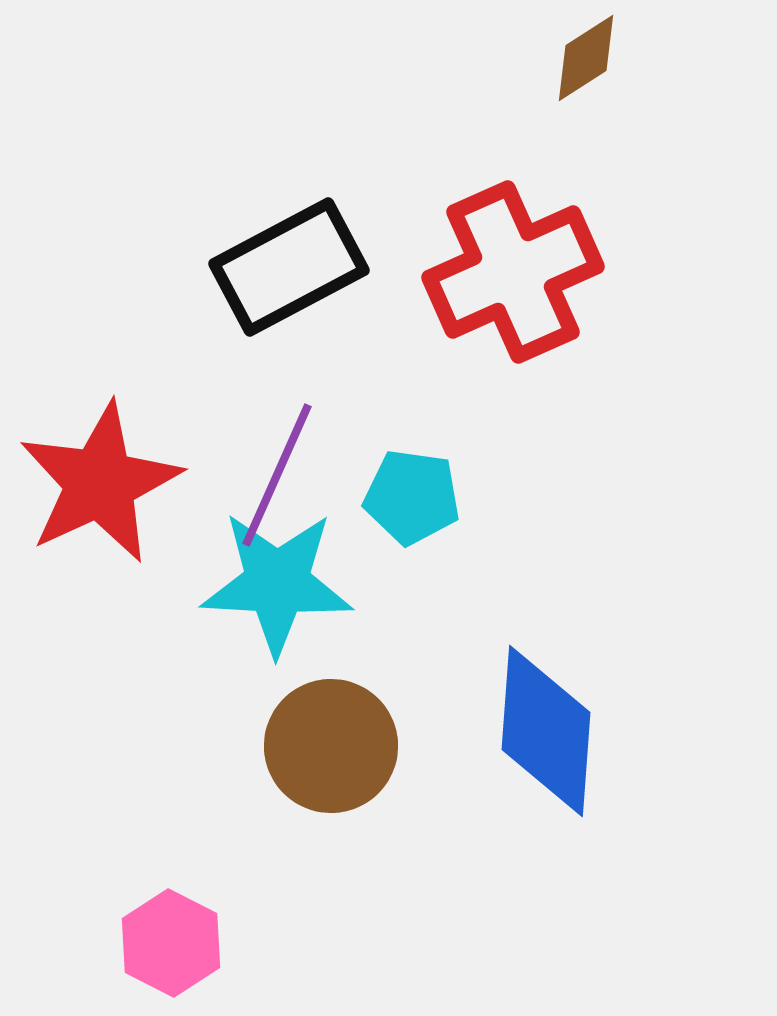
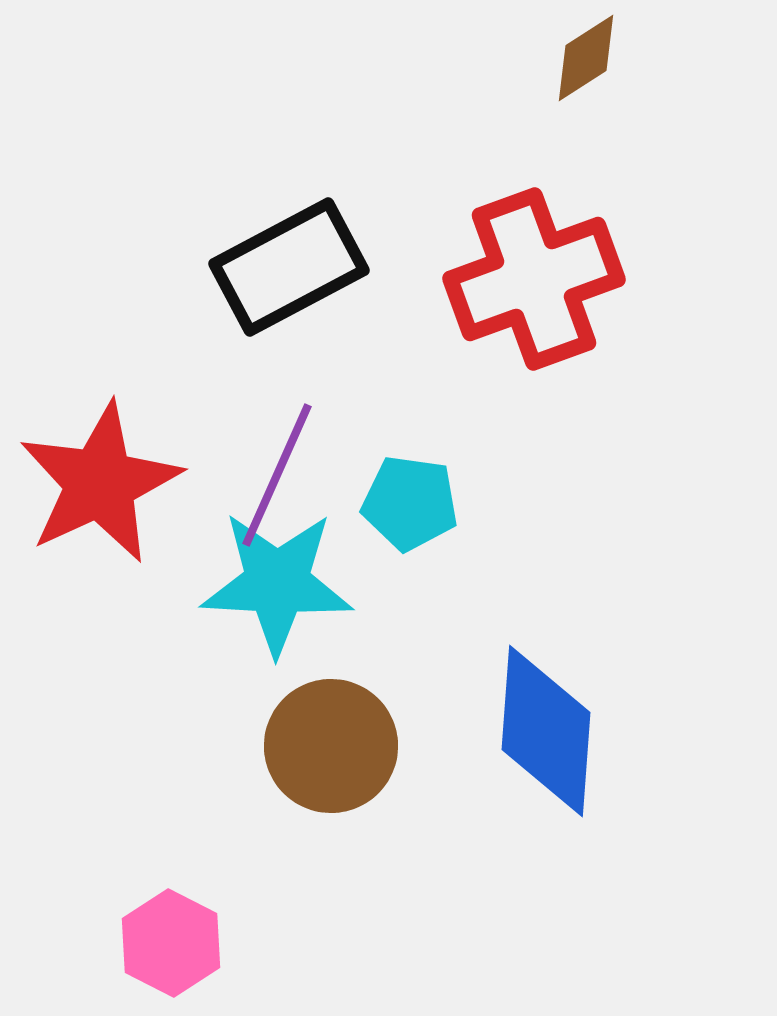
red cross: moved 21 px right, 7 px down; rotated 4 degrees clockwise
cyan pentagon: moved 2 px left, 6 px down
